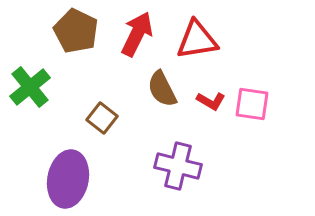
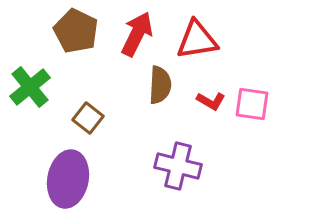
brown semicircle: moved 2 px left, 4 px up; rotated 150 degrees counterclockwise
brown square: moved 14 px left
